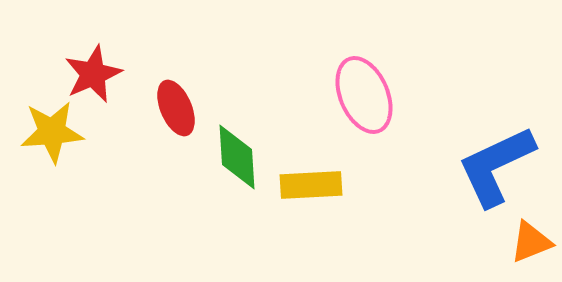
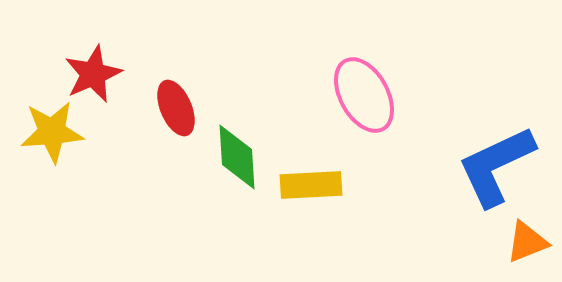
pink ellipse: rotated 6 degrees counterclockwise
orange triangle: moved 4 px left
